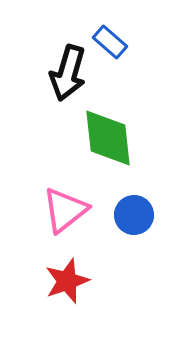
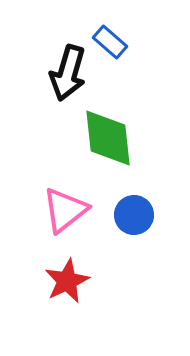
red star: rotated 6 degrees counterclockwise
